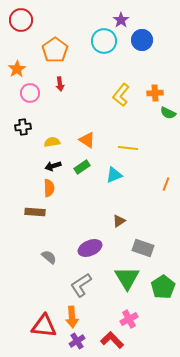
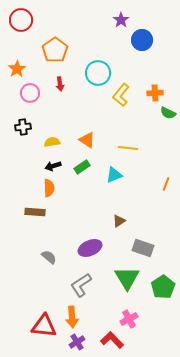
cyan circle: moved 6 px left, 32 px down
purple cross: moved 1 px down
